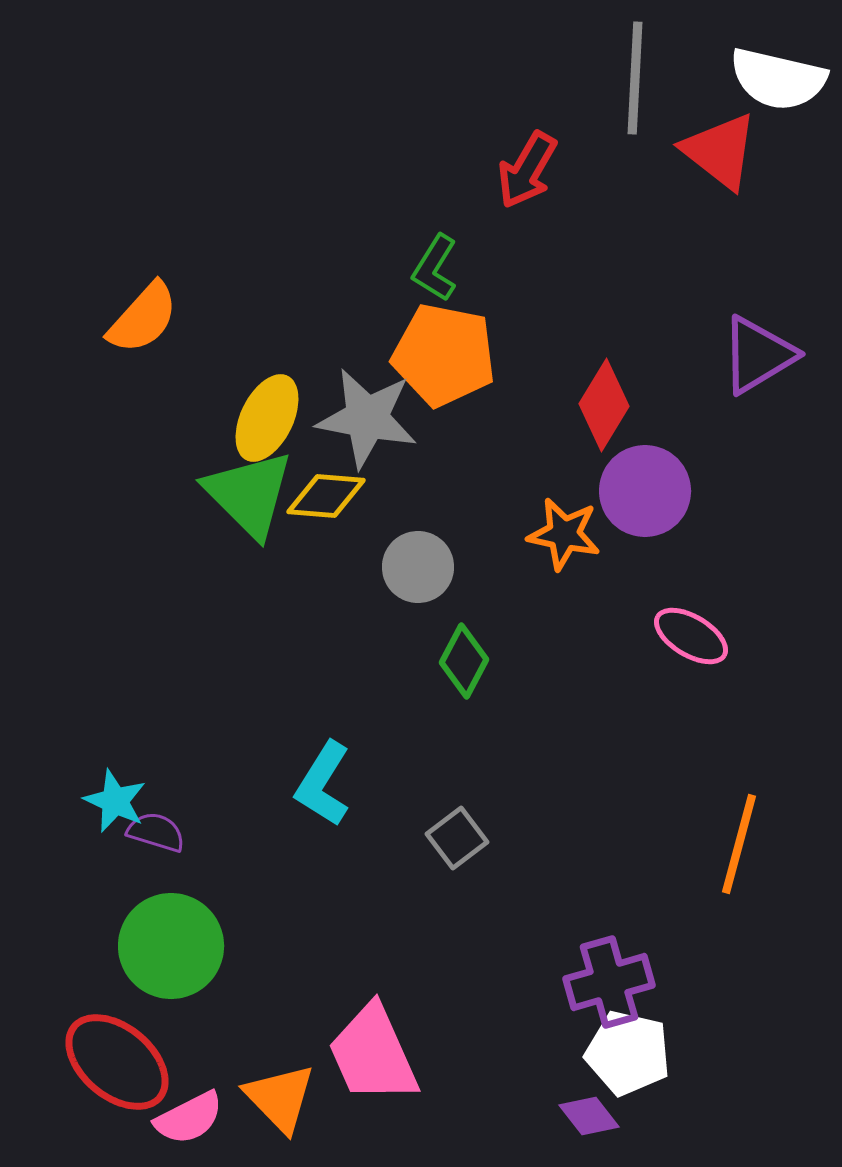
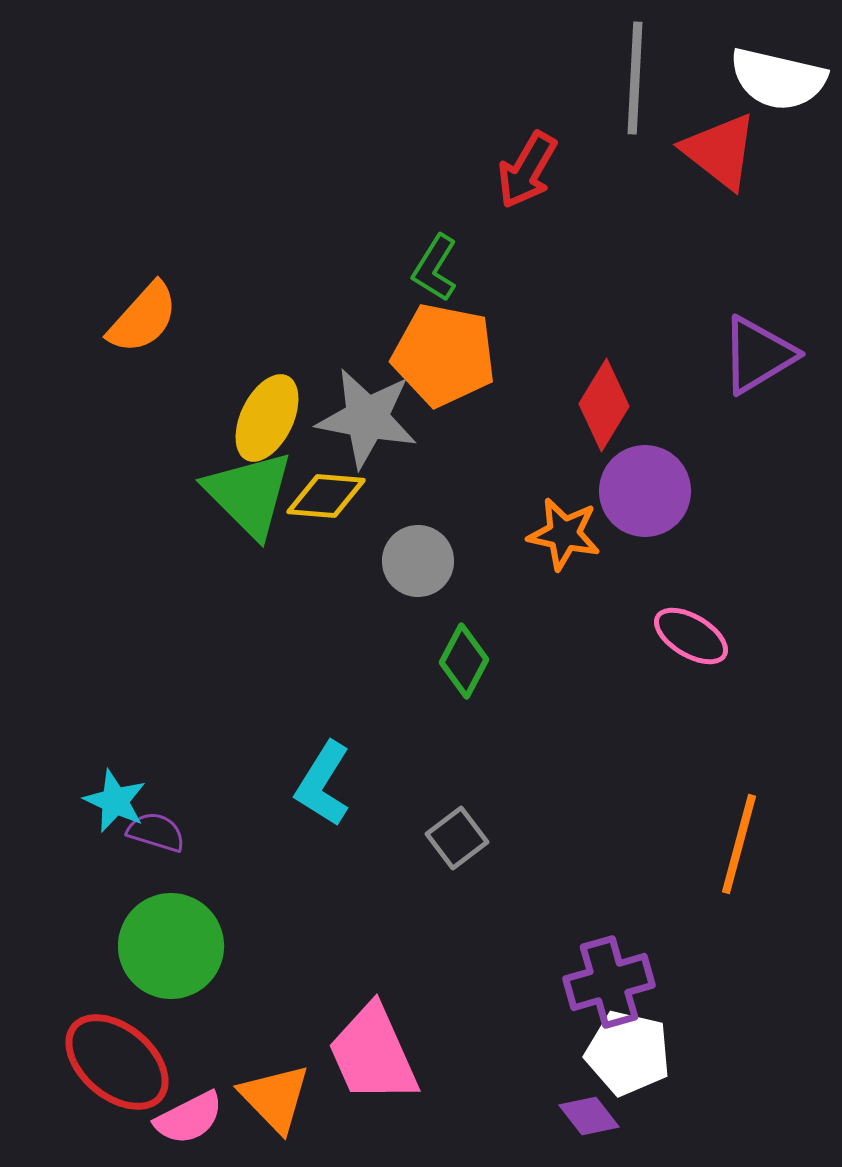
gray circle: moved 6 px up
orange triangle: moved 5 px left
